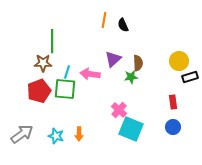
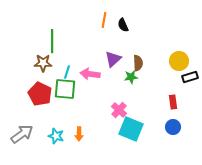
red pentagon: moved 1 px right, 3 px down; rotated 25 degrees counterclockwise
